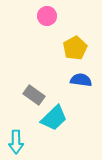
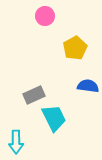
pink circle: moved 2 px left
blue semicircle: moved 7 px right, 6 px down
gray rectangle: rotated 60 degrees counterclockwise
cyan trapezoid: rotated 72 degrees counterclockwise
